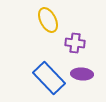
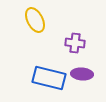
yellow ellipse: moved 13 px left
blue rectangle: rotated 32 degrees counterclockwise
